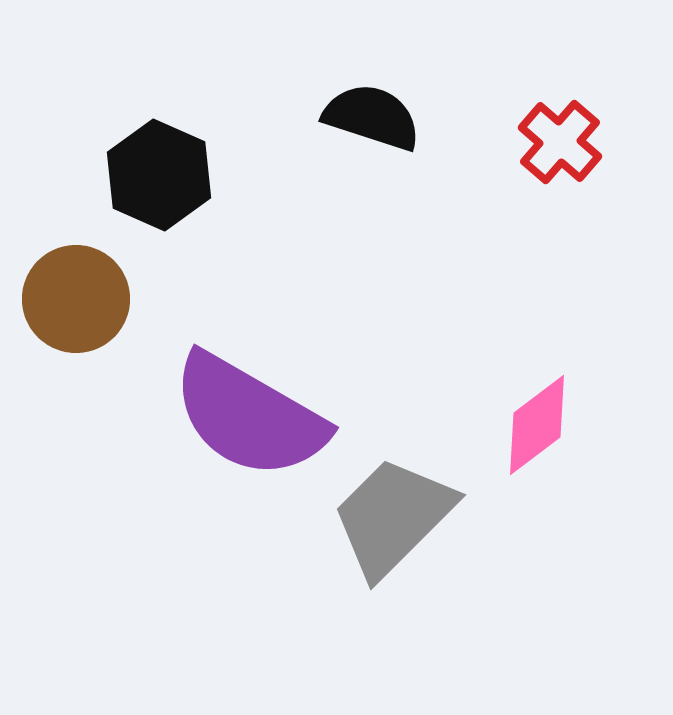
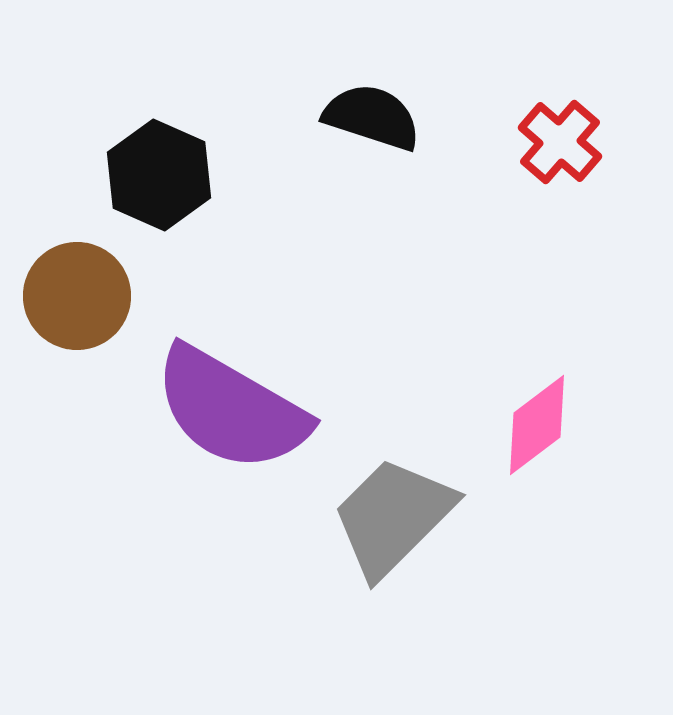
brown circle: moved 1 px right, 3 px up
purple semicircle: moved 18 px left, 7 px up
